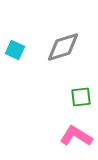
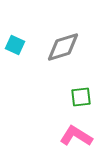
cyan square: moved 5 px up
